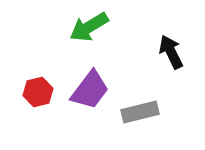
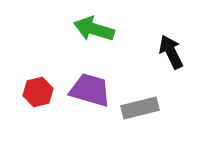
green arrow: moved 5 px right, 2 px down; rotated 48 degrees clockwise
purple trapezoid: rotated 111 degrees counterclockwise
gray rectangle: moved 4 px up
